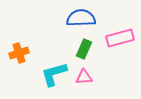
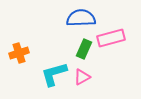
pink rectangle: moved 9 px left
pink triangle: moved 2 px left; rotated 24 degrees counterclockwise
